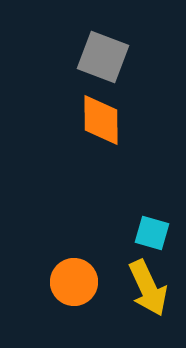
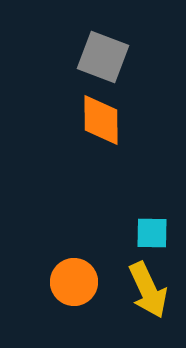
cyan square: rotated 15 degrees counterclockwise
yellow arrow: moved 2 px down
